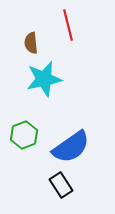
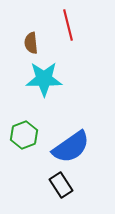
cyan star: rotated 12 degrees clockwise
